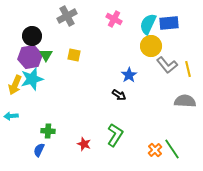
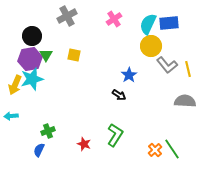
pink cross: rotated 28 degrees clockwise
purple hexagon: moved 2 px down
green cross: rotated 24 degrees counterclockwise
